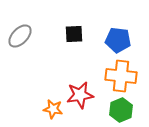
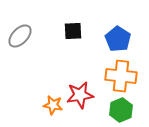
black square: moved 1 px left, 3 px up
blue pentagon: moved 1 px up; rotated 25 degrees clockwise
orange star: moved 4 px up
